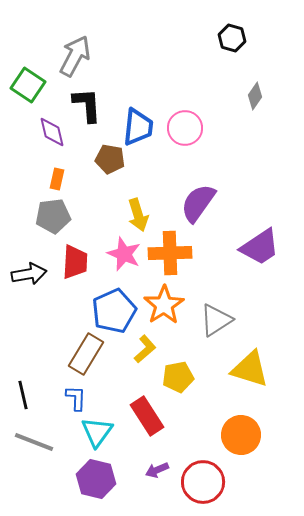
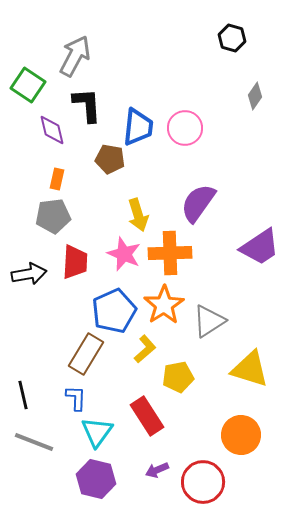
purple diamond: moved 2 px up
gray triangle: moved 7 px left, 1 px down
